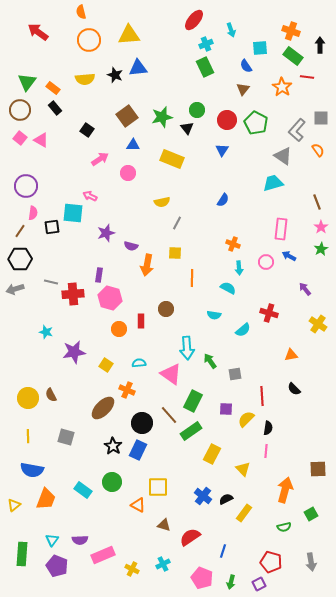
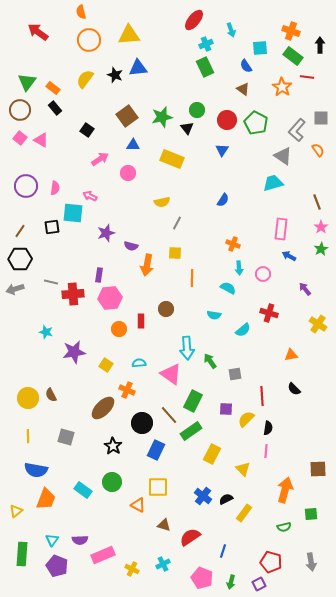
yellow semicircle at (85, 79): rotated 132 degrees clockwise
brown triangle at (243, 89): rotated 32 degrees counterclockwise
pink semicircle at (33, 213): moved 22 px right, 25 px up
pink circle at (266, 262): moved 3 px left, 12 px down
pink hexagon at (110, 298): rotated 20 degrees counterclockwise
blue rectangle at (138, 450): moved 18 px right
blue semicircle at (32, 470): moved 4 px right
yellow triangle at (14, 505): moved 2 px right, 6 px down
green square at (311, 514): rotated 24 degrees clockwise
